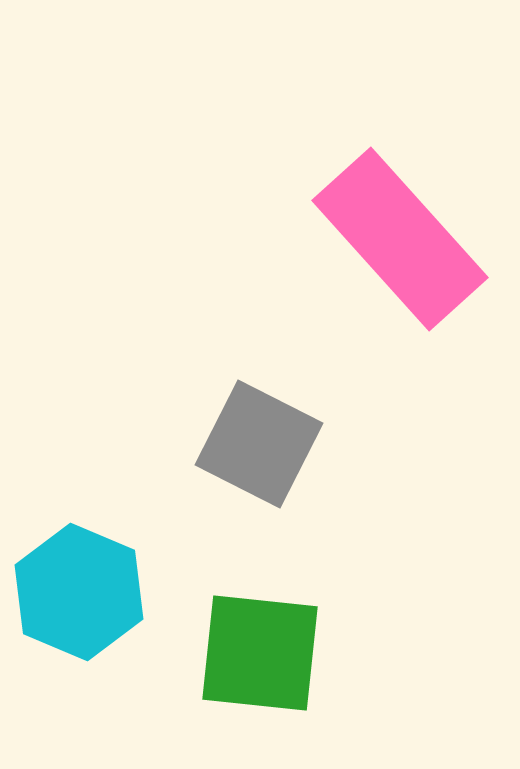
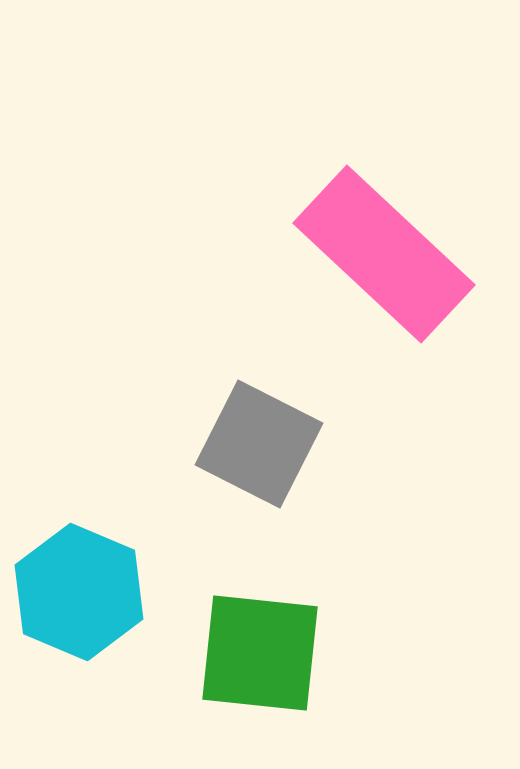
pink rectangle: moved 16 px left, 15 px down; rotated 5 degrees counterclockwise
